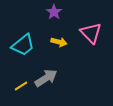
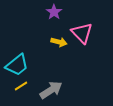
pink triangle: moved 9 px left
cyan trapezoid: moved 6 px left, 20 px down
gray arrow: moved 5 px right, 12 px down
